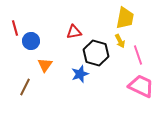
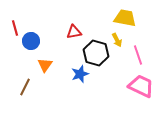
yellow trapezoid: rotated 90 degrees counterclockwise
yellow arrow: moved 3 px left, 1 px up
